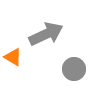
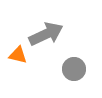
orange triangle: moved 5 px right, 2 px up; rotated 18 degrees counterclockwise
